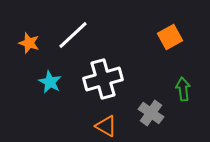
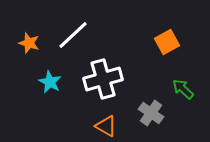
orange square: moved 3 px left, 5 px down
green arrow: rotated 40 degrees counterclockwise
